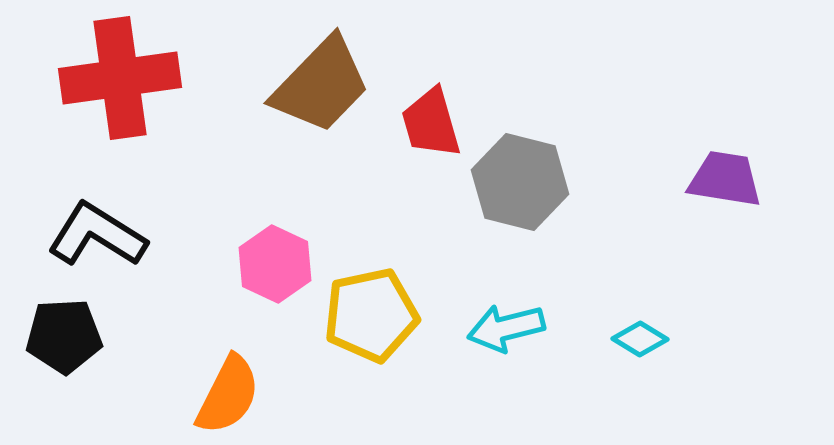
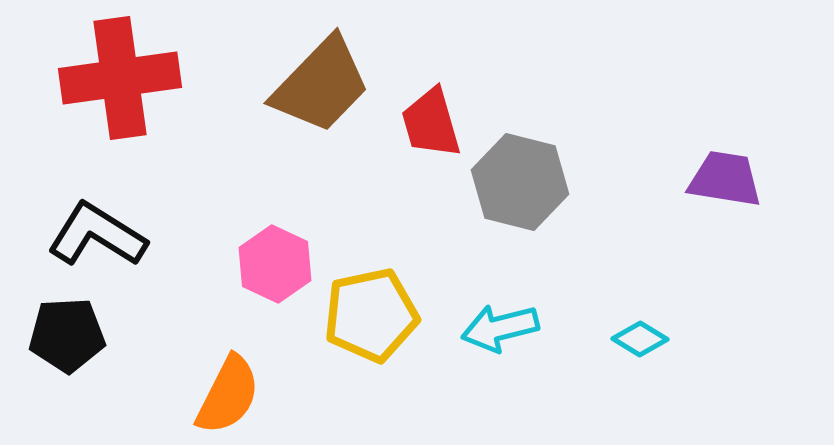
cyan arrow: moved 6 px left
black pentagon: moved 3 px right, 1 px up
